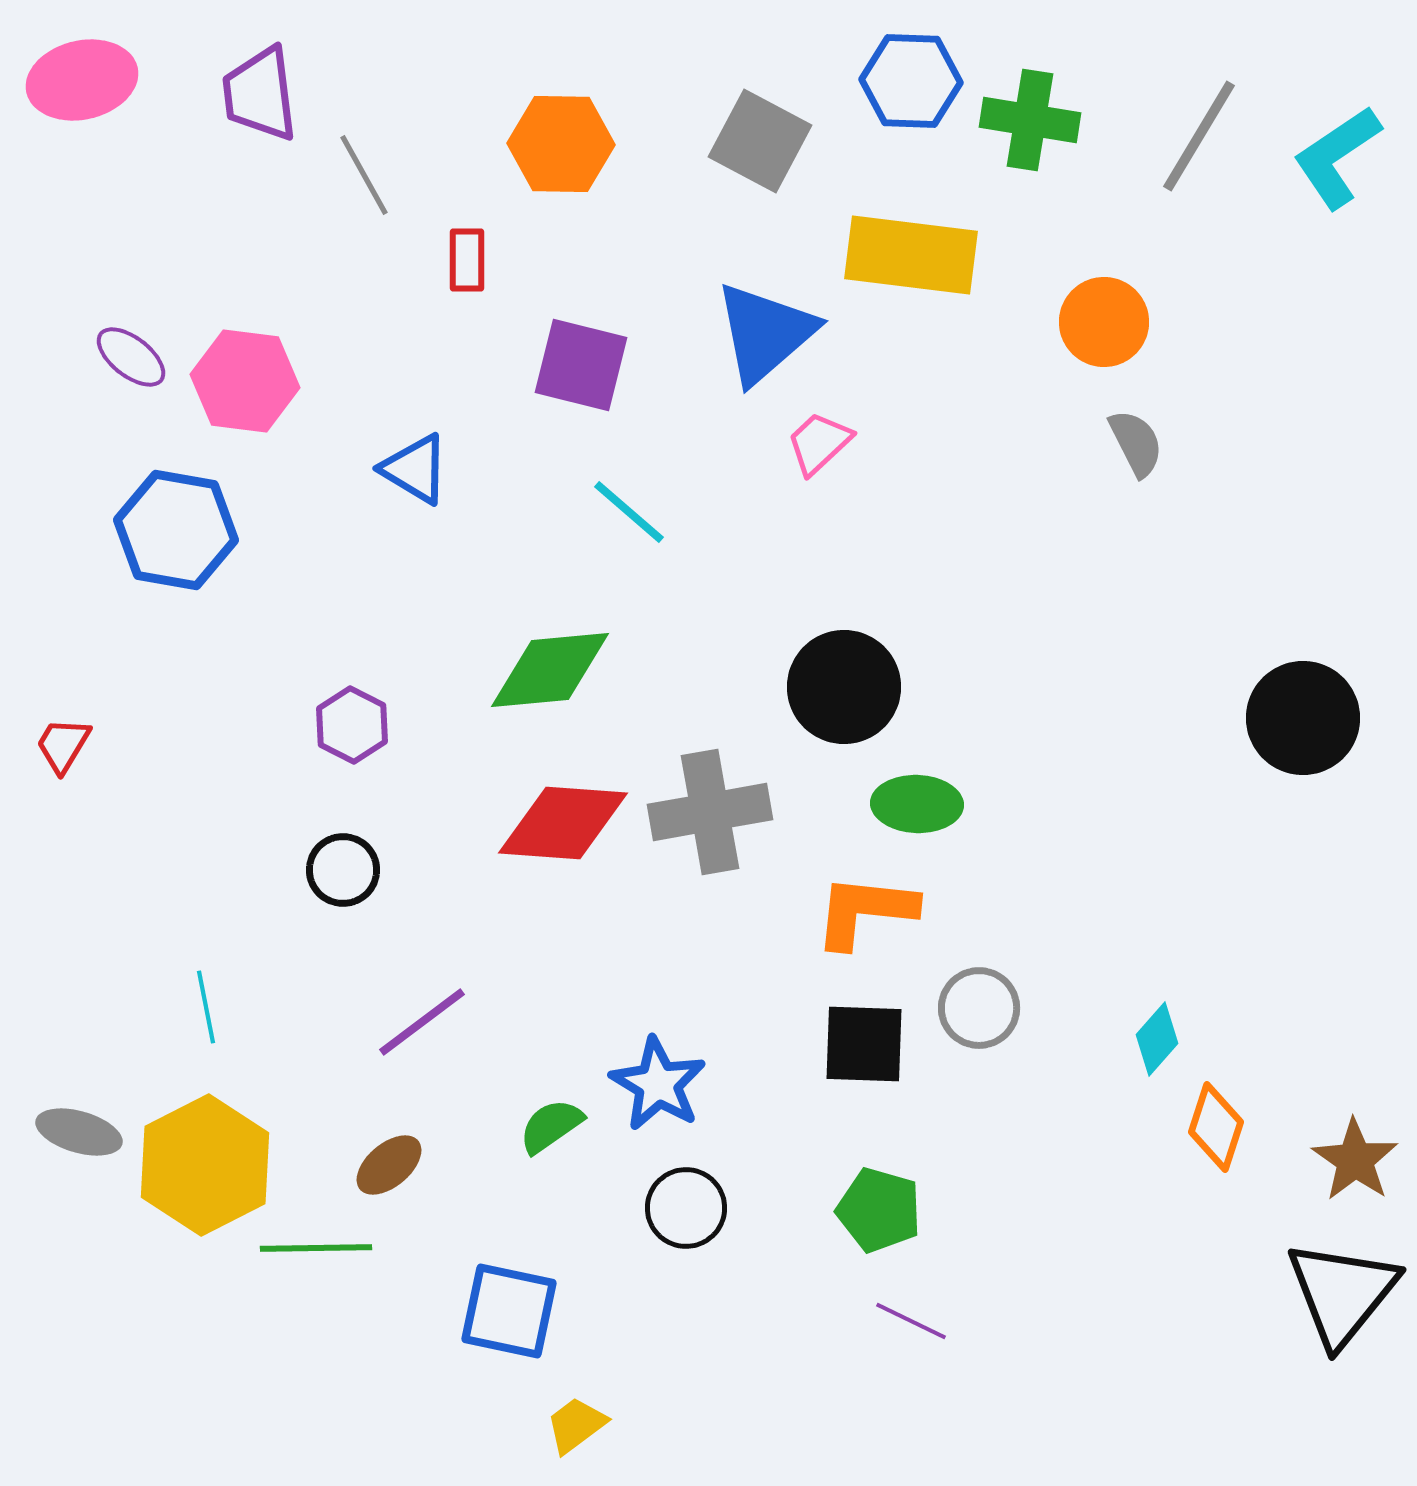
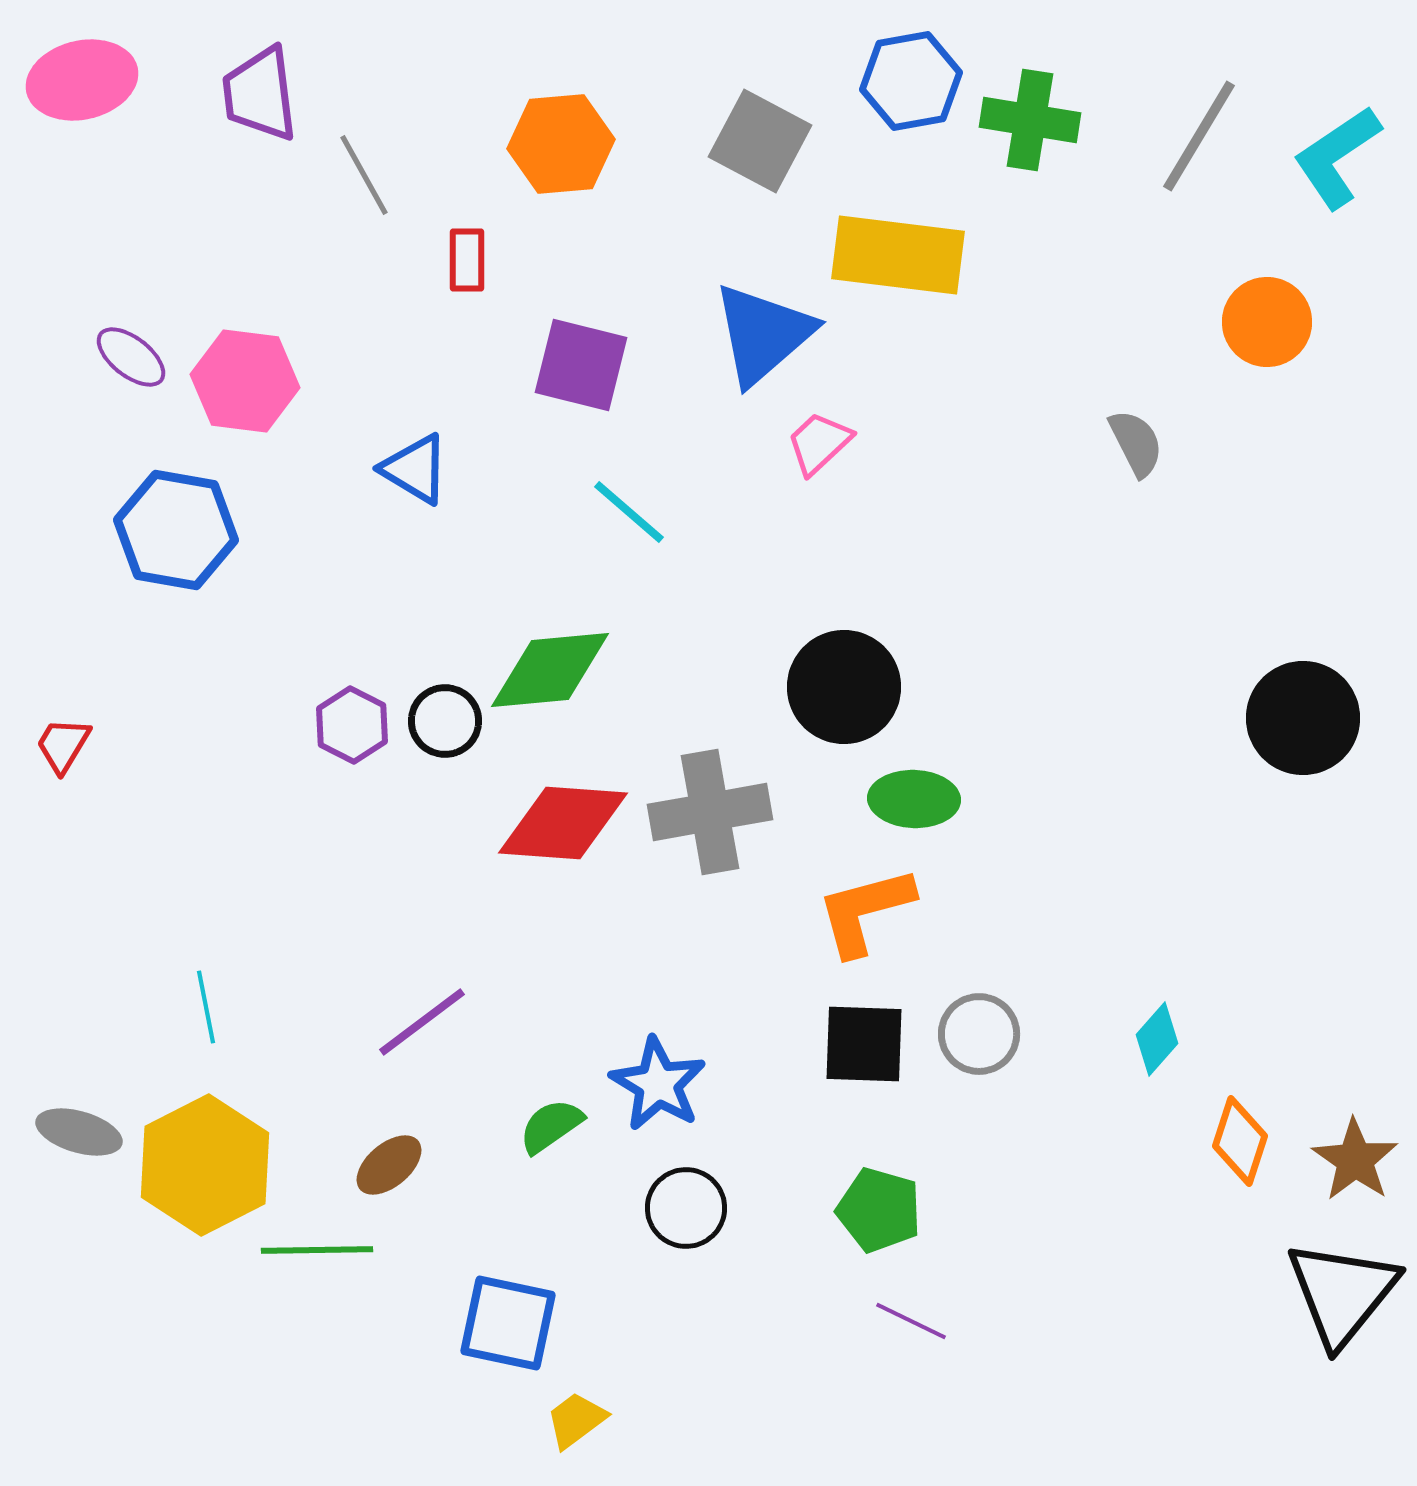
blue hexagon at (911, 81): rotated 12 degrees counterclockwise
orange hexagon at (561, 144): rotated 6 degrees counterclockwise
yellow rectangle at (911, 255): moved 13 px left
orange circle at (1104, 322): moved 163 px right
blue triangle at (765, 333): moved 2 px left, 1 px down
green ellipse at (917, 804): moved 3 px left, 5 px up
black circle at (343, 870): moved 102 px right, 149 px up
orange L-shape at (865, 911): rotated 21 degrees counterclockwise
gray circle at (979, 1008): moved 26 px down
orange diamond at (1216, 1127): moved 24 px right, 14 px down
green line at (316, 1248): moved 1 px right, 2 px down
blue square at (509, 1311): moved 1 px left, 12 px down
yellow trapezoid at (576, 1425): moved 5 px up
